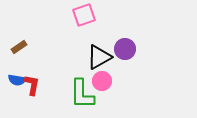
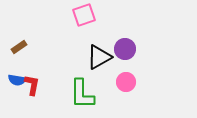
pink circle: moved 24 px right, 1 px down
